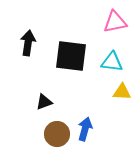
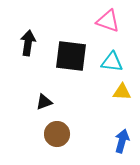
pink triangle: moved 7 px left, 1 px up; rotated 30 degrees clockwise
blue arrow: moved 37 px right, 12 px down
